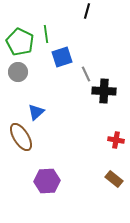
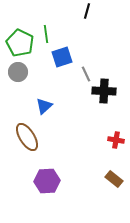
green pentagon: moved 1 px down
blue triangle: moved 8 px right, 6 px up
brown ellipse: moved 6 px right
